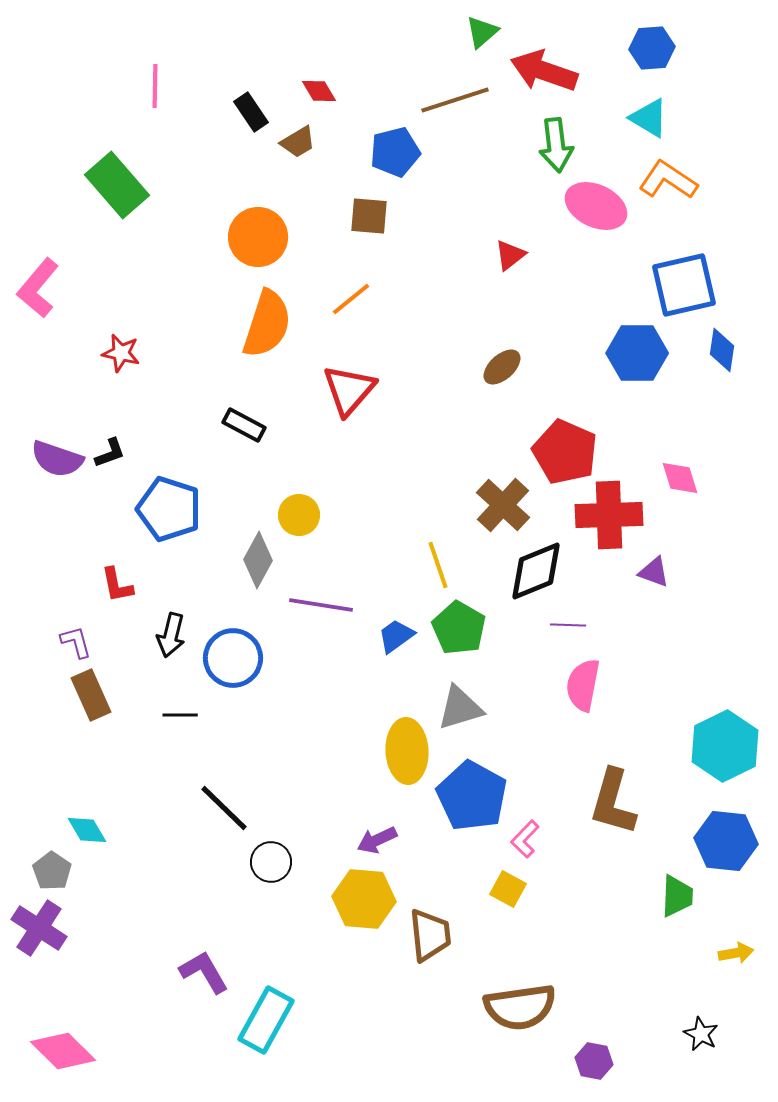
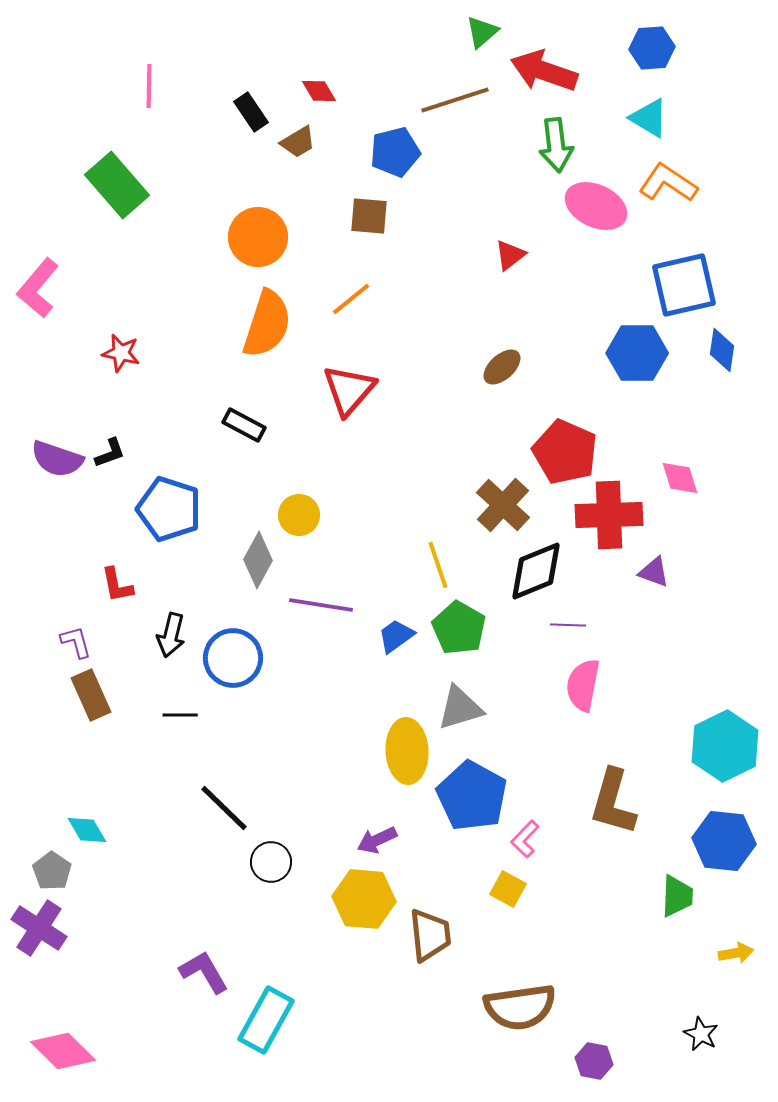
pink line at (155, 86): moved 6 px left
orange L-shape at (668, 180): moved 3 px down
blue hexagon at (726, 841): moved 2 px left
